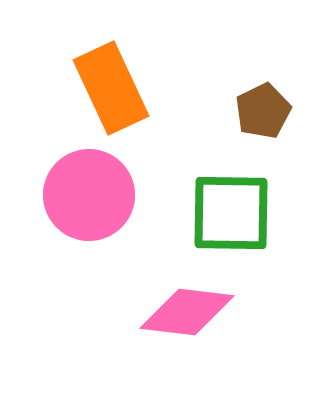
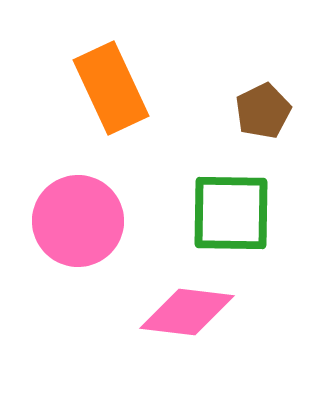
pink circle: moved 11 px left, 26 px down
